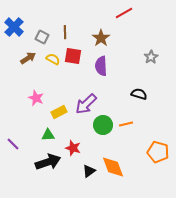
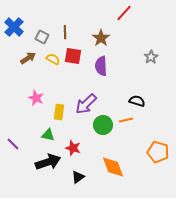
red line: rotated 18 degrees counterclockwise
black semicircle: moved 2 px left, 7 px down
yellow rectangle: rotated 56 degrees counterclockwise
orange line: moved 4 px up
green triangle: rotated 16 degrees clockwise
black triangle: moved 11 px left, 6 px down
